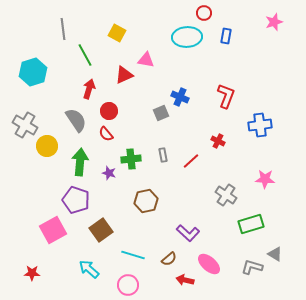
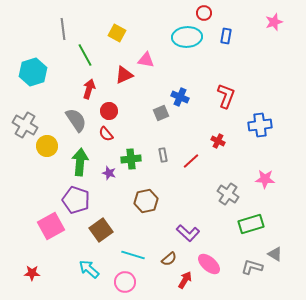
gray cross at (226, 195): moved 2 px right, 1 px up
pink square at (53, 230): moved 2 px left, 4 px up
red arrow at (185, 280): rotated 108 degrees clockwise
pink circle at (128, 285): moved 3 px left, 3 px up
